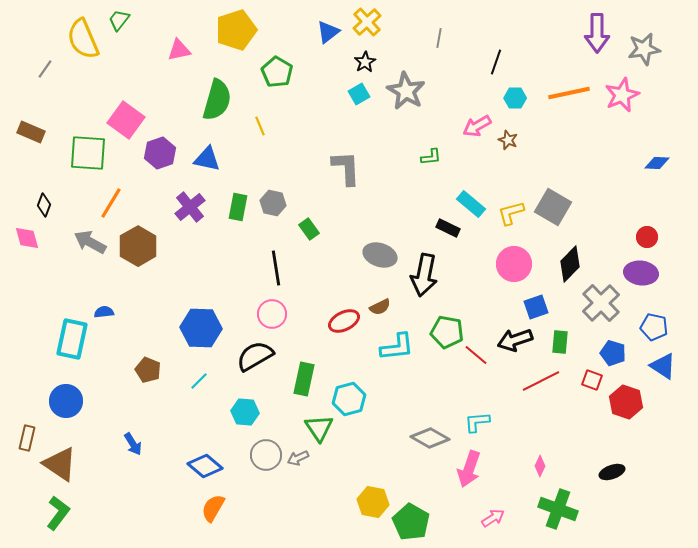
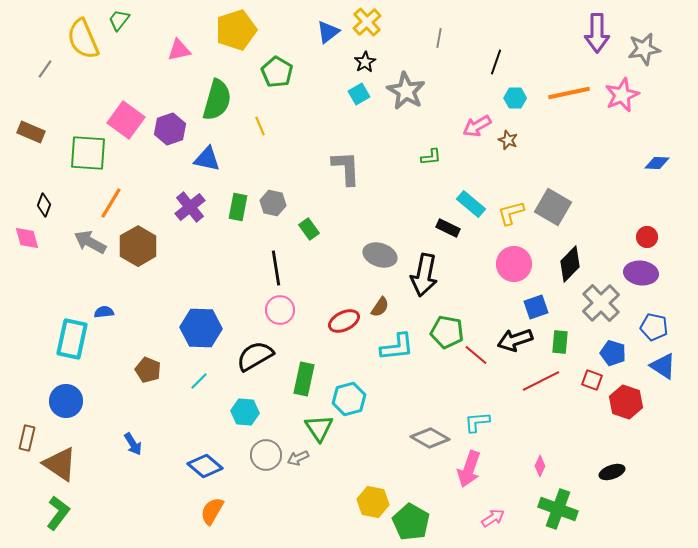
purple hexagon at (160, 153): moved 10 px right, 24 px up
brown semicircle at (380, 307): rotated 30 degrees counterclockwise
pink circle at (272, 314): moved 8 px right, 4 px up
orange semicircle at (213, 508): moved 1 px left, 3 px down
